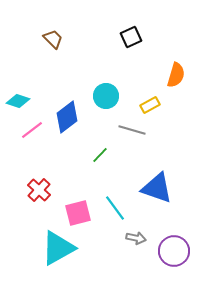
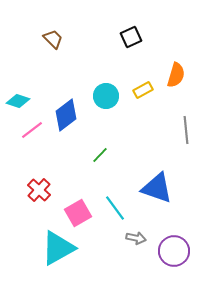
yellow rectangle: moved 7 px left, 15 px up
blue diamond: moved 1 px left, 2 px up
gray line: moved 54 px right; rotated 68 degrees clockwise
pink square: rotated 16 degrees counterclockwise
